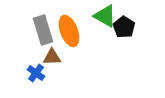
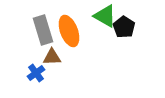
blue cross: rotated 18 degrees clockwise
